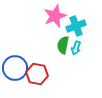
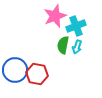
cyan arrow: moved 1 px right, 1 px up
blue circle: moved 2 px down
